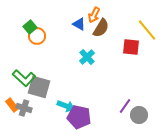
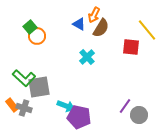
gray square: rotated 25 degrees counterclockwise
